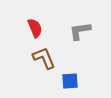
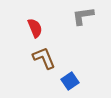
gray L-shape: moved 3 px right, 15 px up
blue square: rotated 30 degrees counterclockwise
